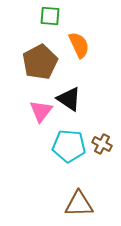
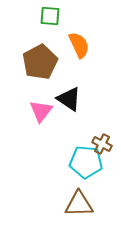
cyan pentagon: moved 17 px right, 16 px down
